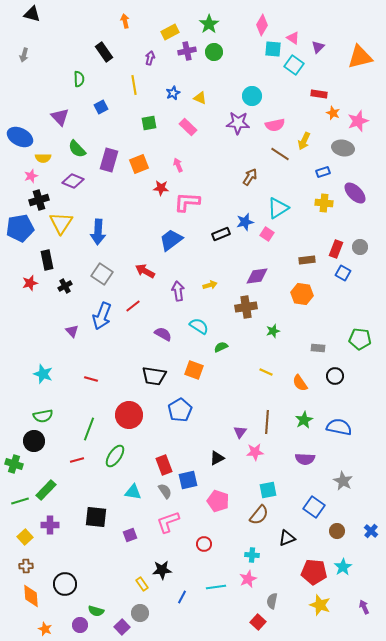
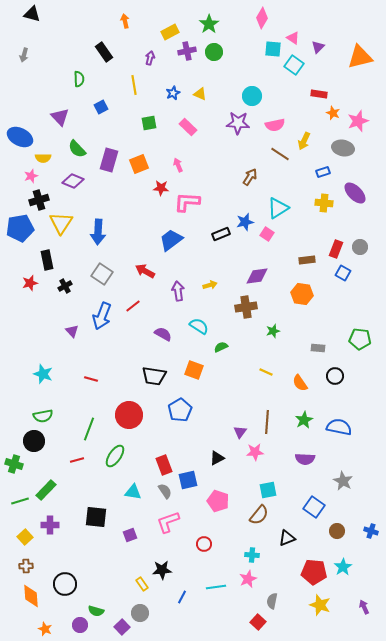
pink diamond at (262, 25): moved 7 px up
yellow triangle at (200, 98): moved 4 px up
blue cross at (371, 531): rotated 24 degrees counterclockwise
